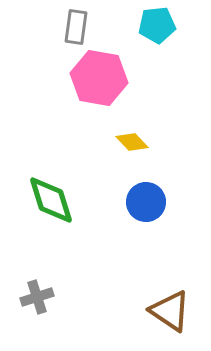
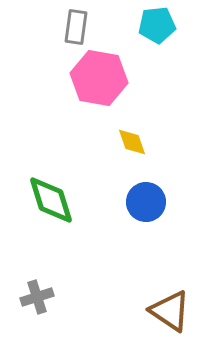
yellow diamond: rotated 24 degrees clockwise
